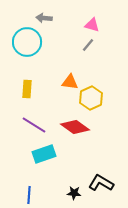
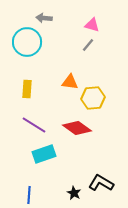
yellow hexagon: moved 2 px right; rotated 20 degrees clockwise
red diamond: moved 2 px right, 1 px down
black star: rotated 24 degrees clockwise
